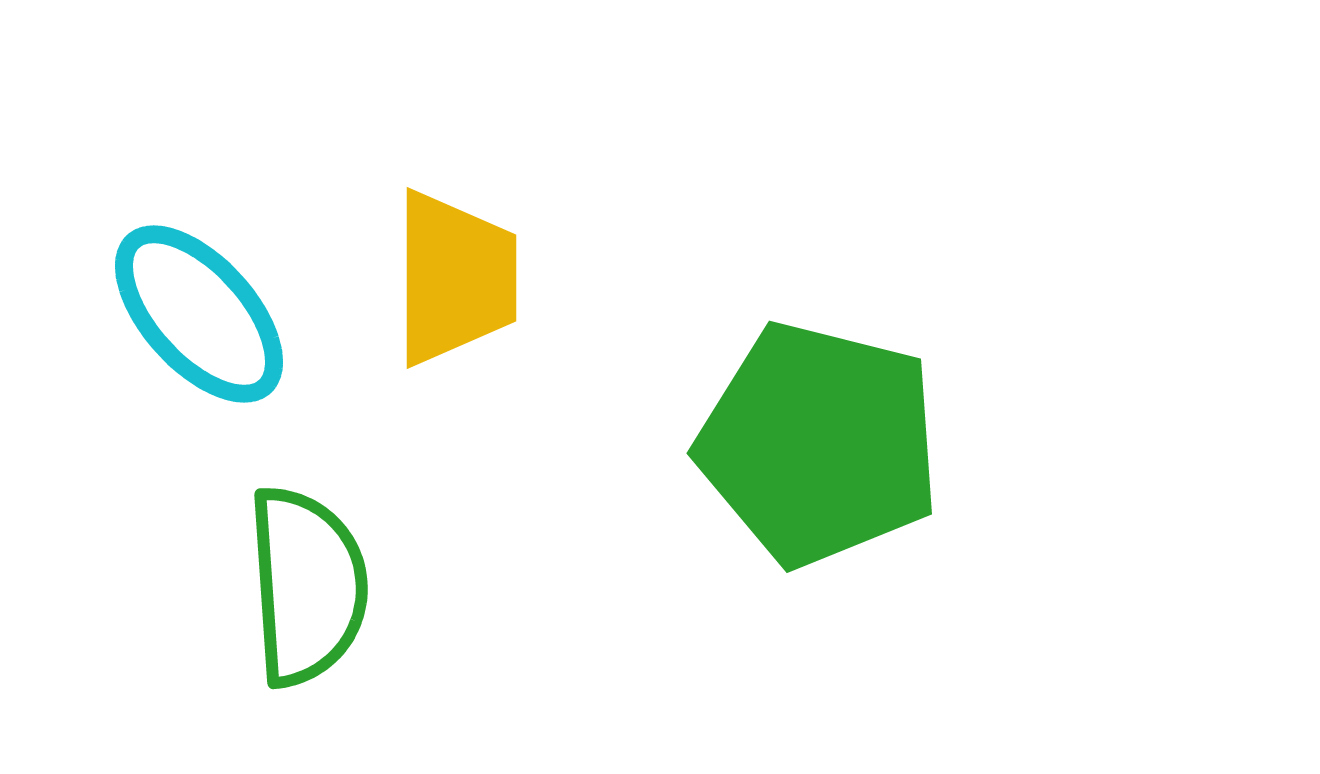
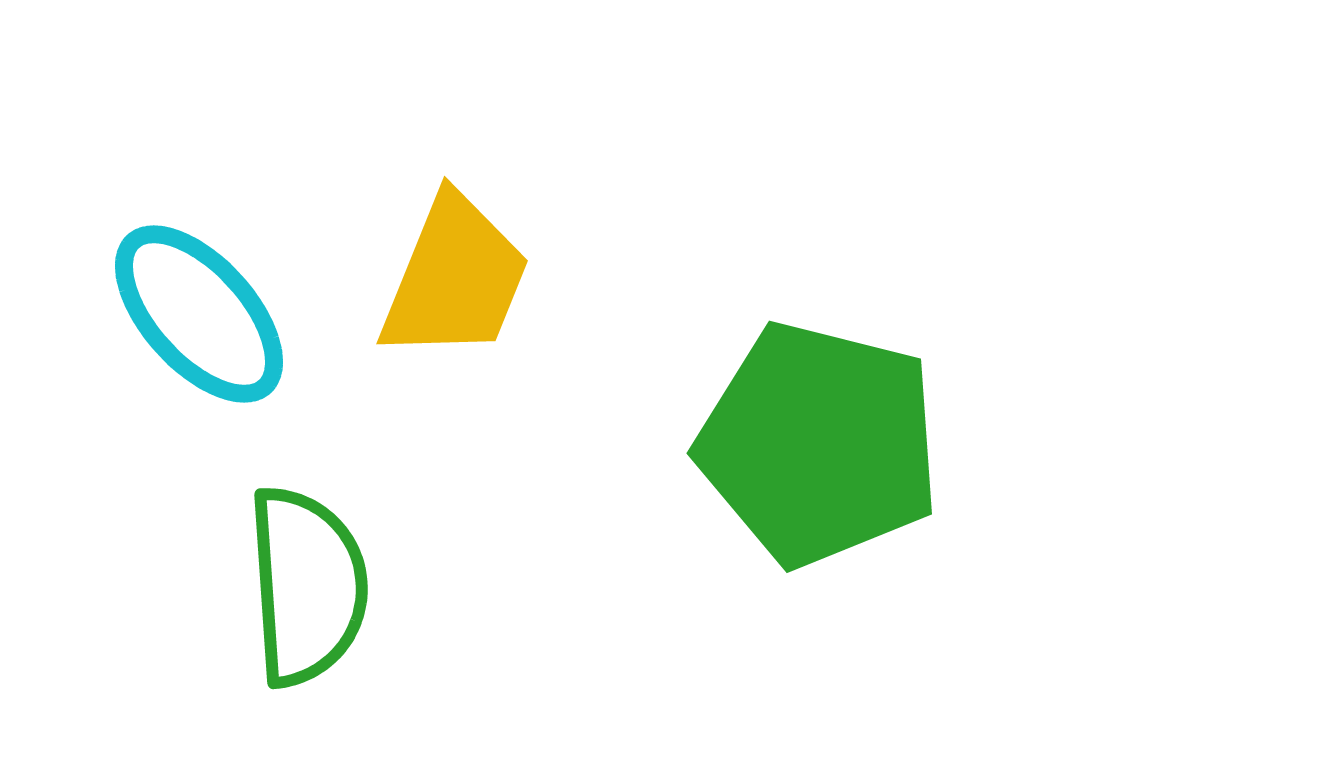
yellow trapezoid: rotated 22 degrees clockwise
